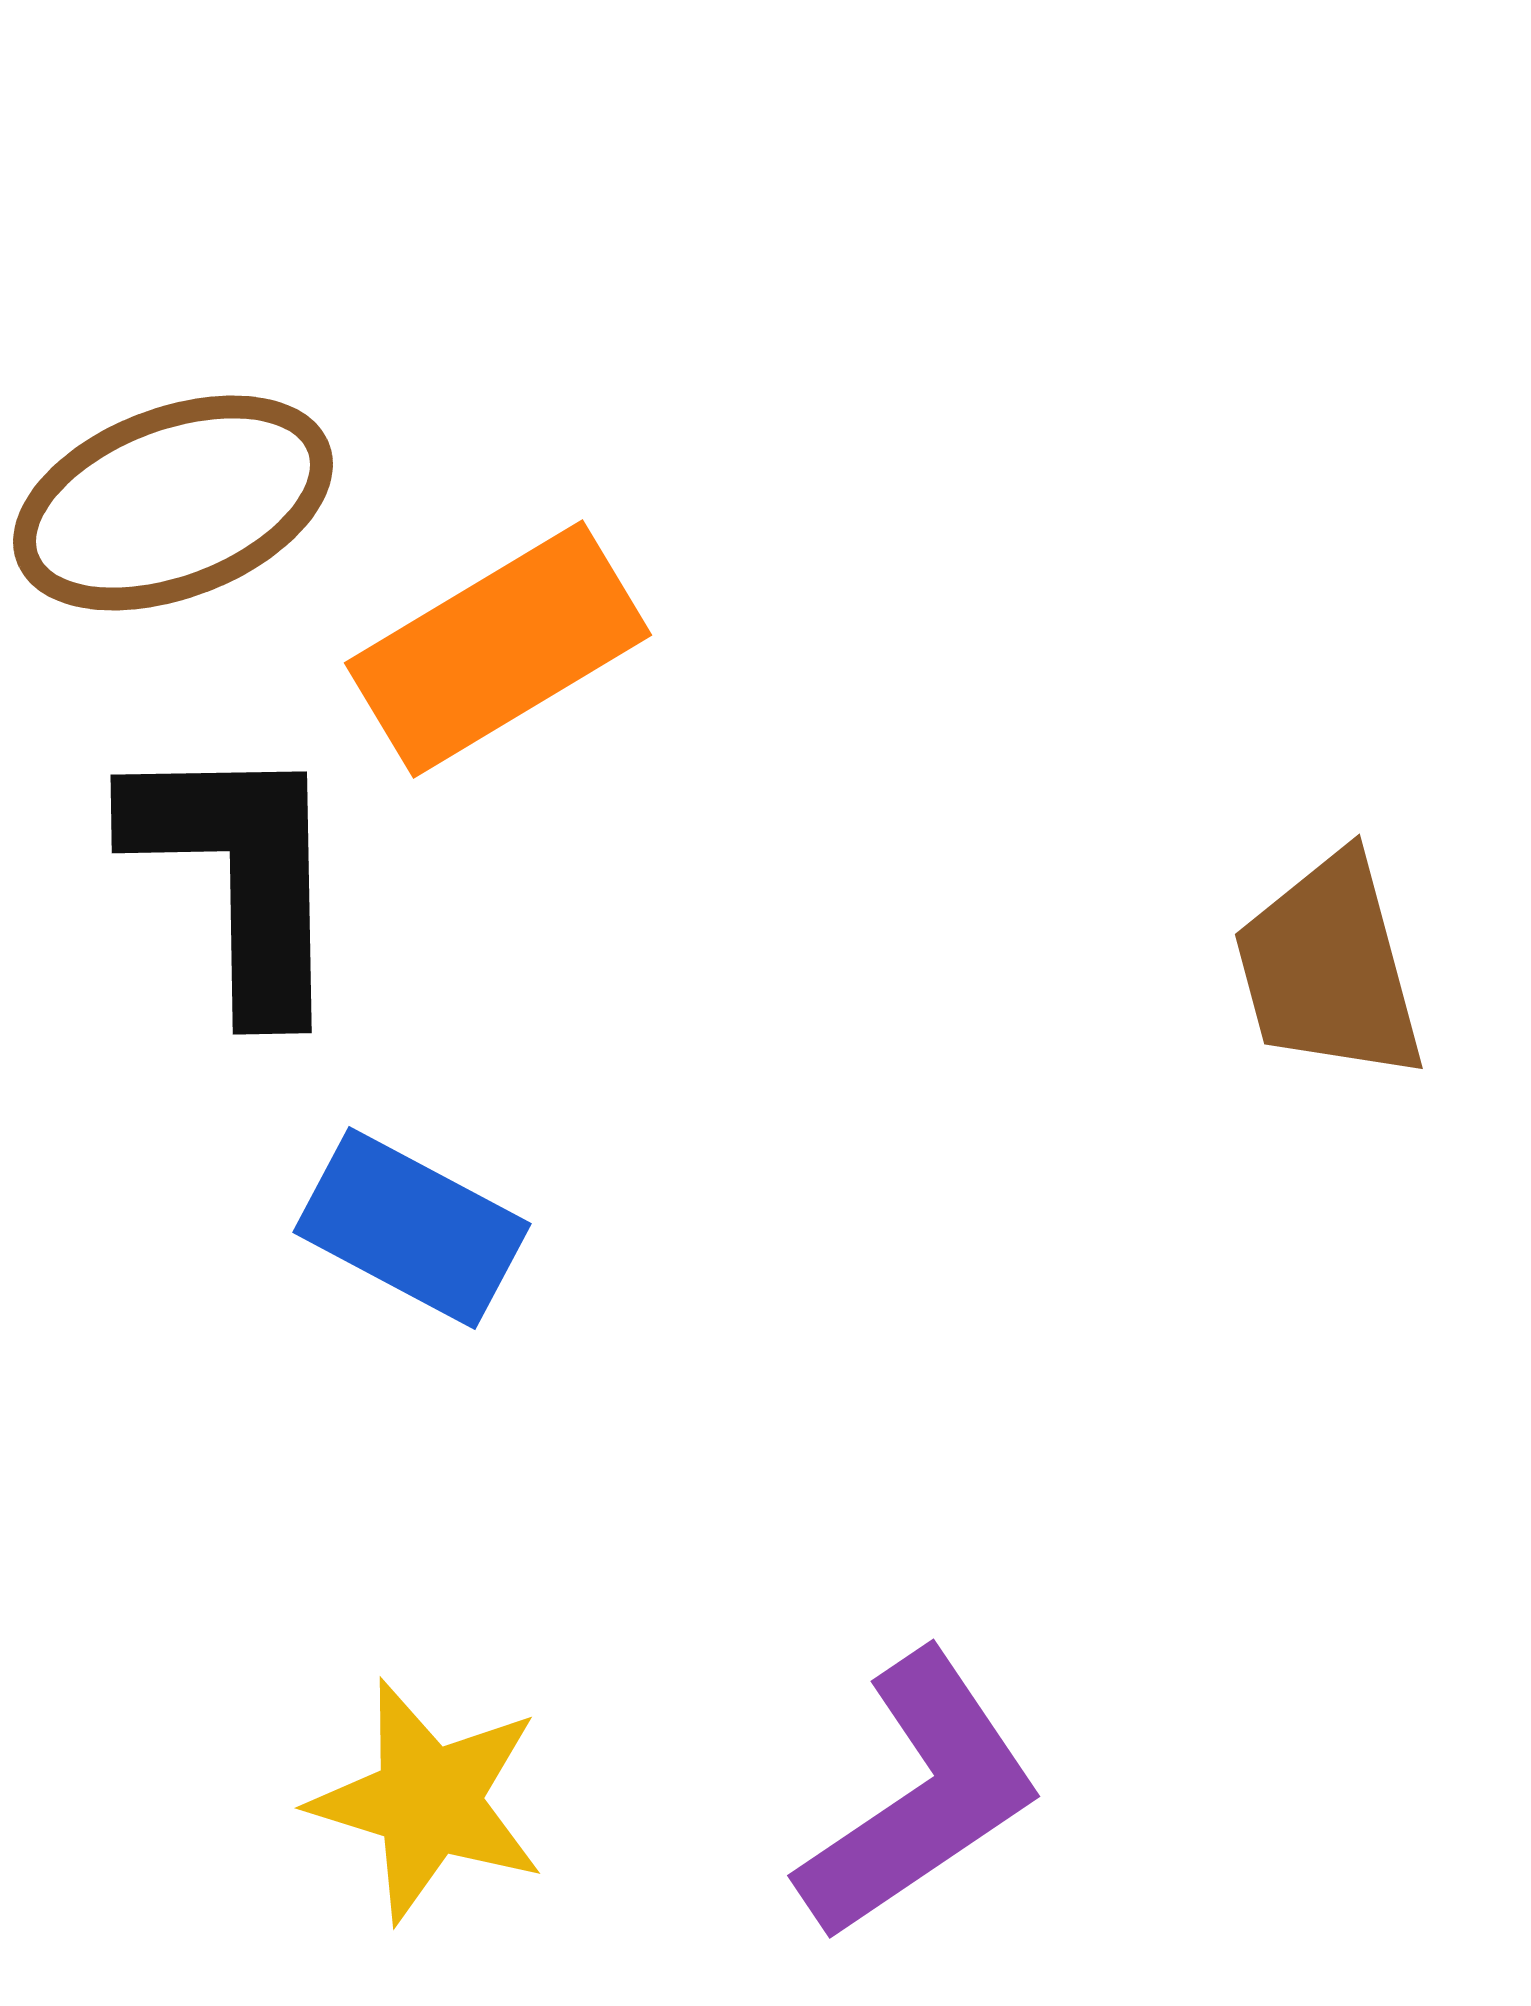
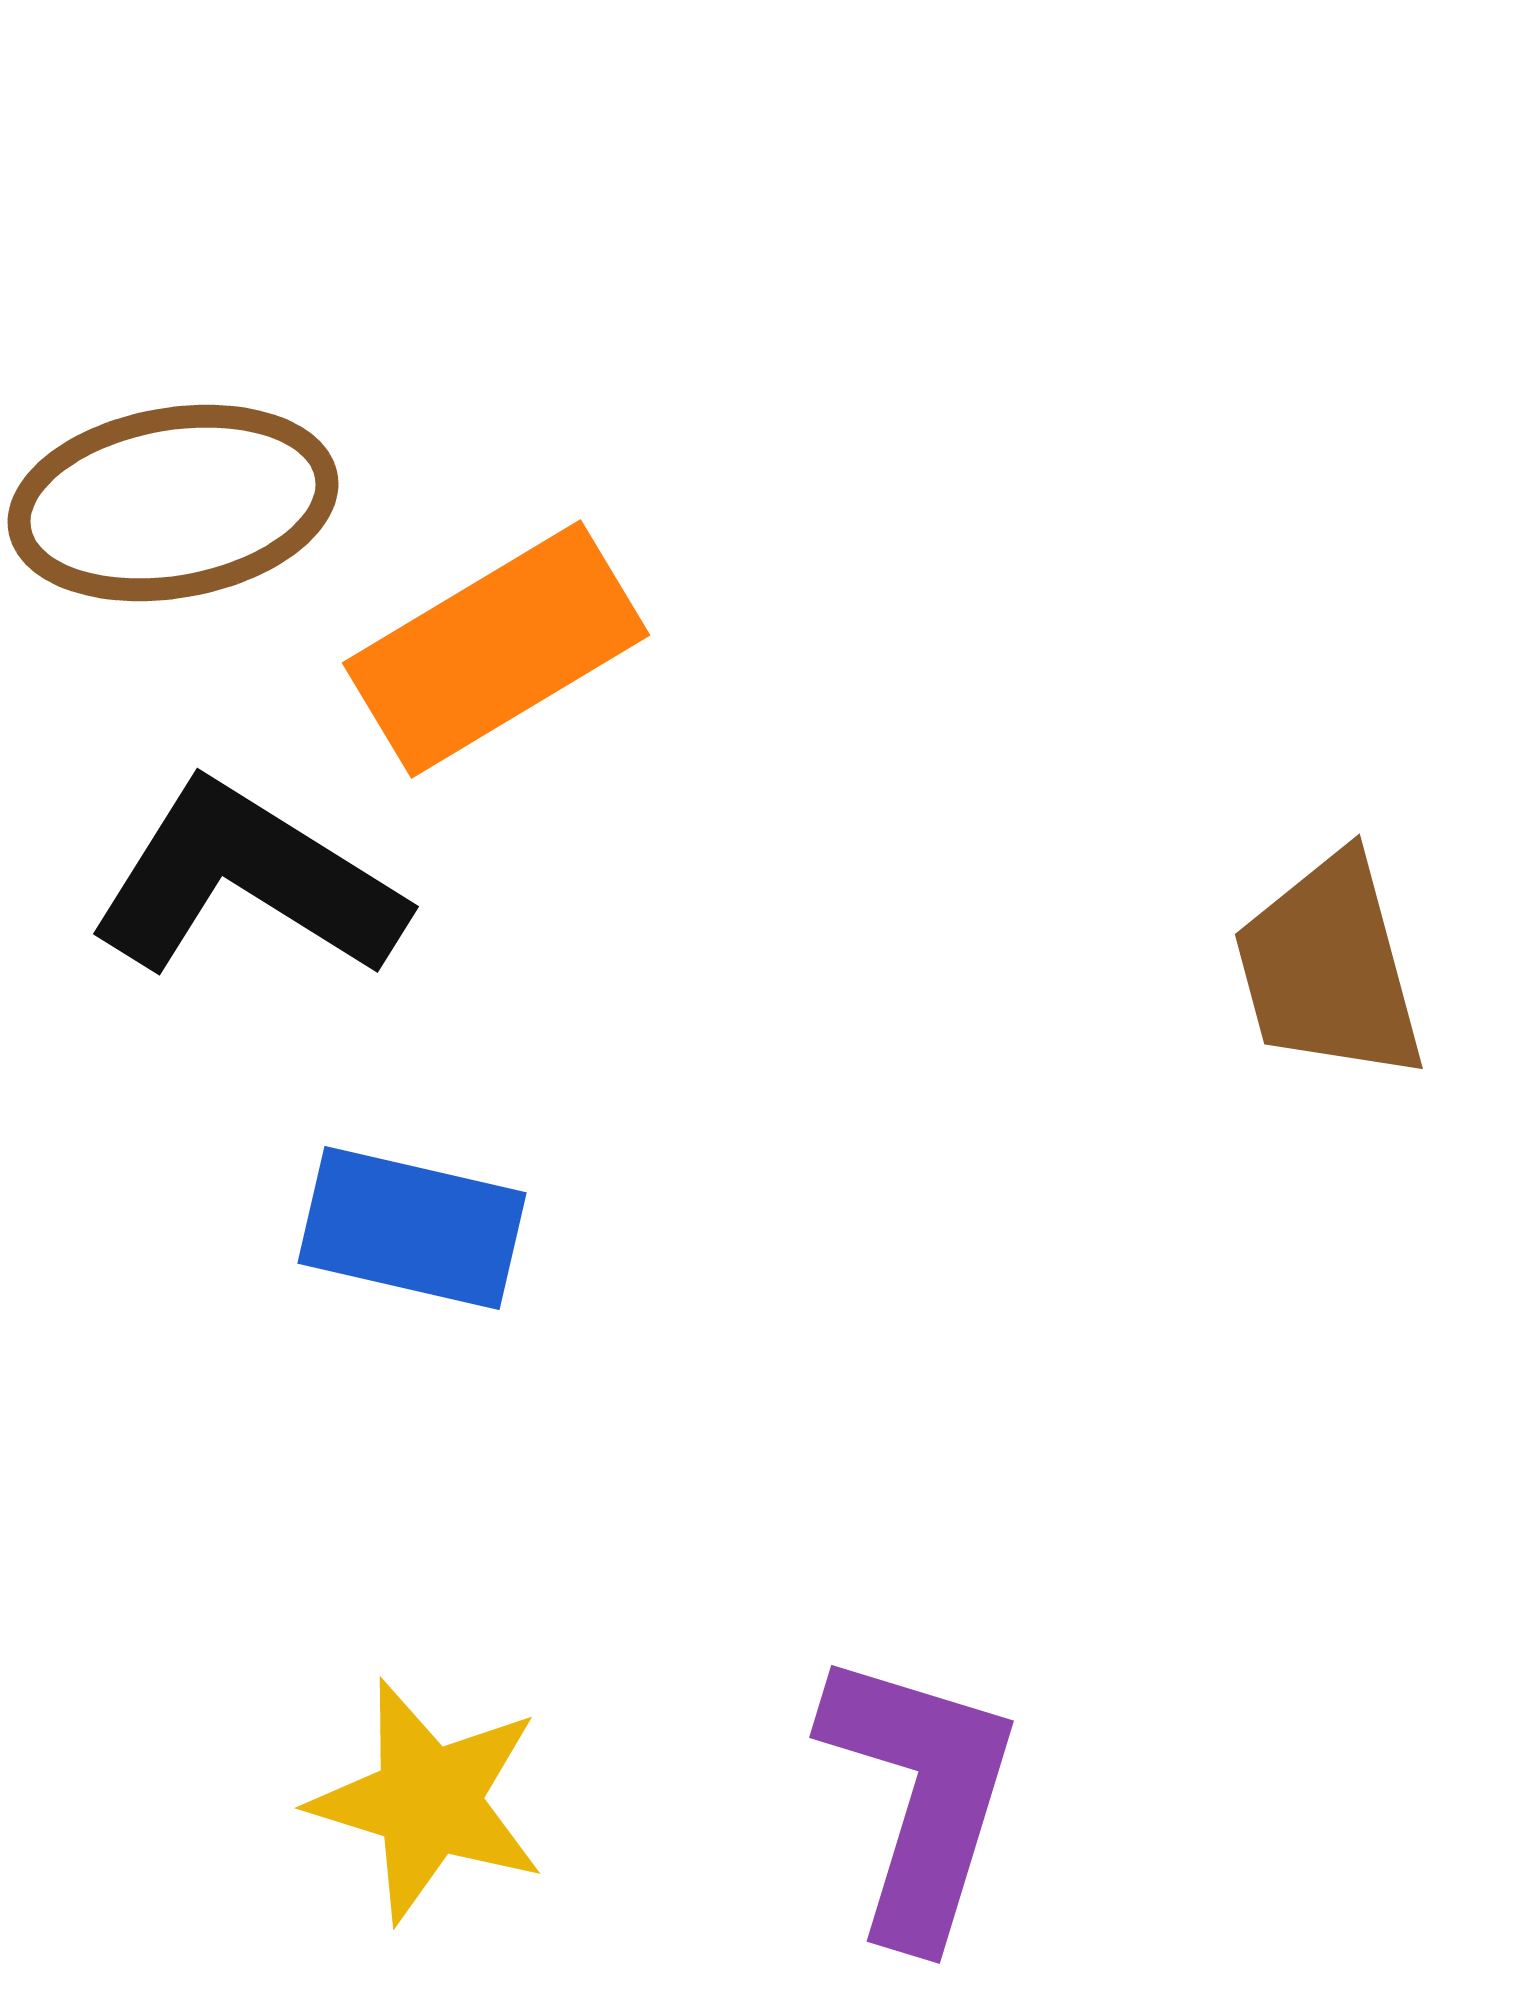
brown ellipse: rotated 11 degrees clockwise
orange rectangle: moved 2 px left
black L-shape: moved 8 px right, 6 px down; rotated 57 degrees counterclockwise
blue rectangle: rotated 15 degrees counterclockwise
purple L-shape: rotated 39 degrees counterclockwise
